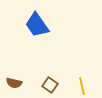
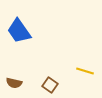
blue trapezoid: moved 18 px left, 6 px down
yellow line: moved 3 px right, 15 px up; rotated 60 degrees counterclockwise
